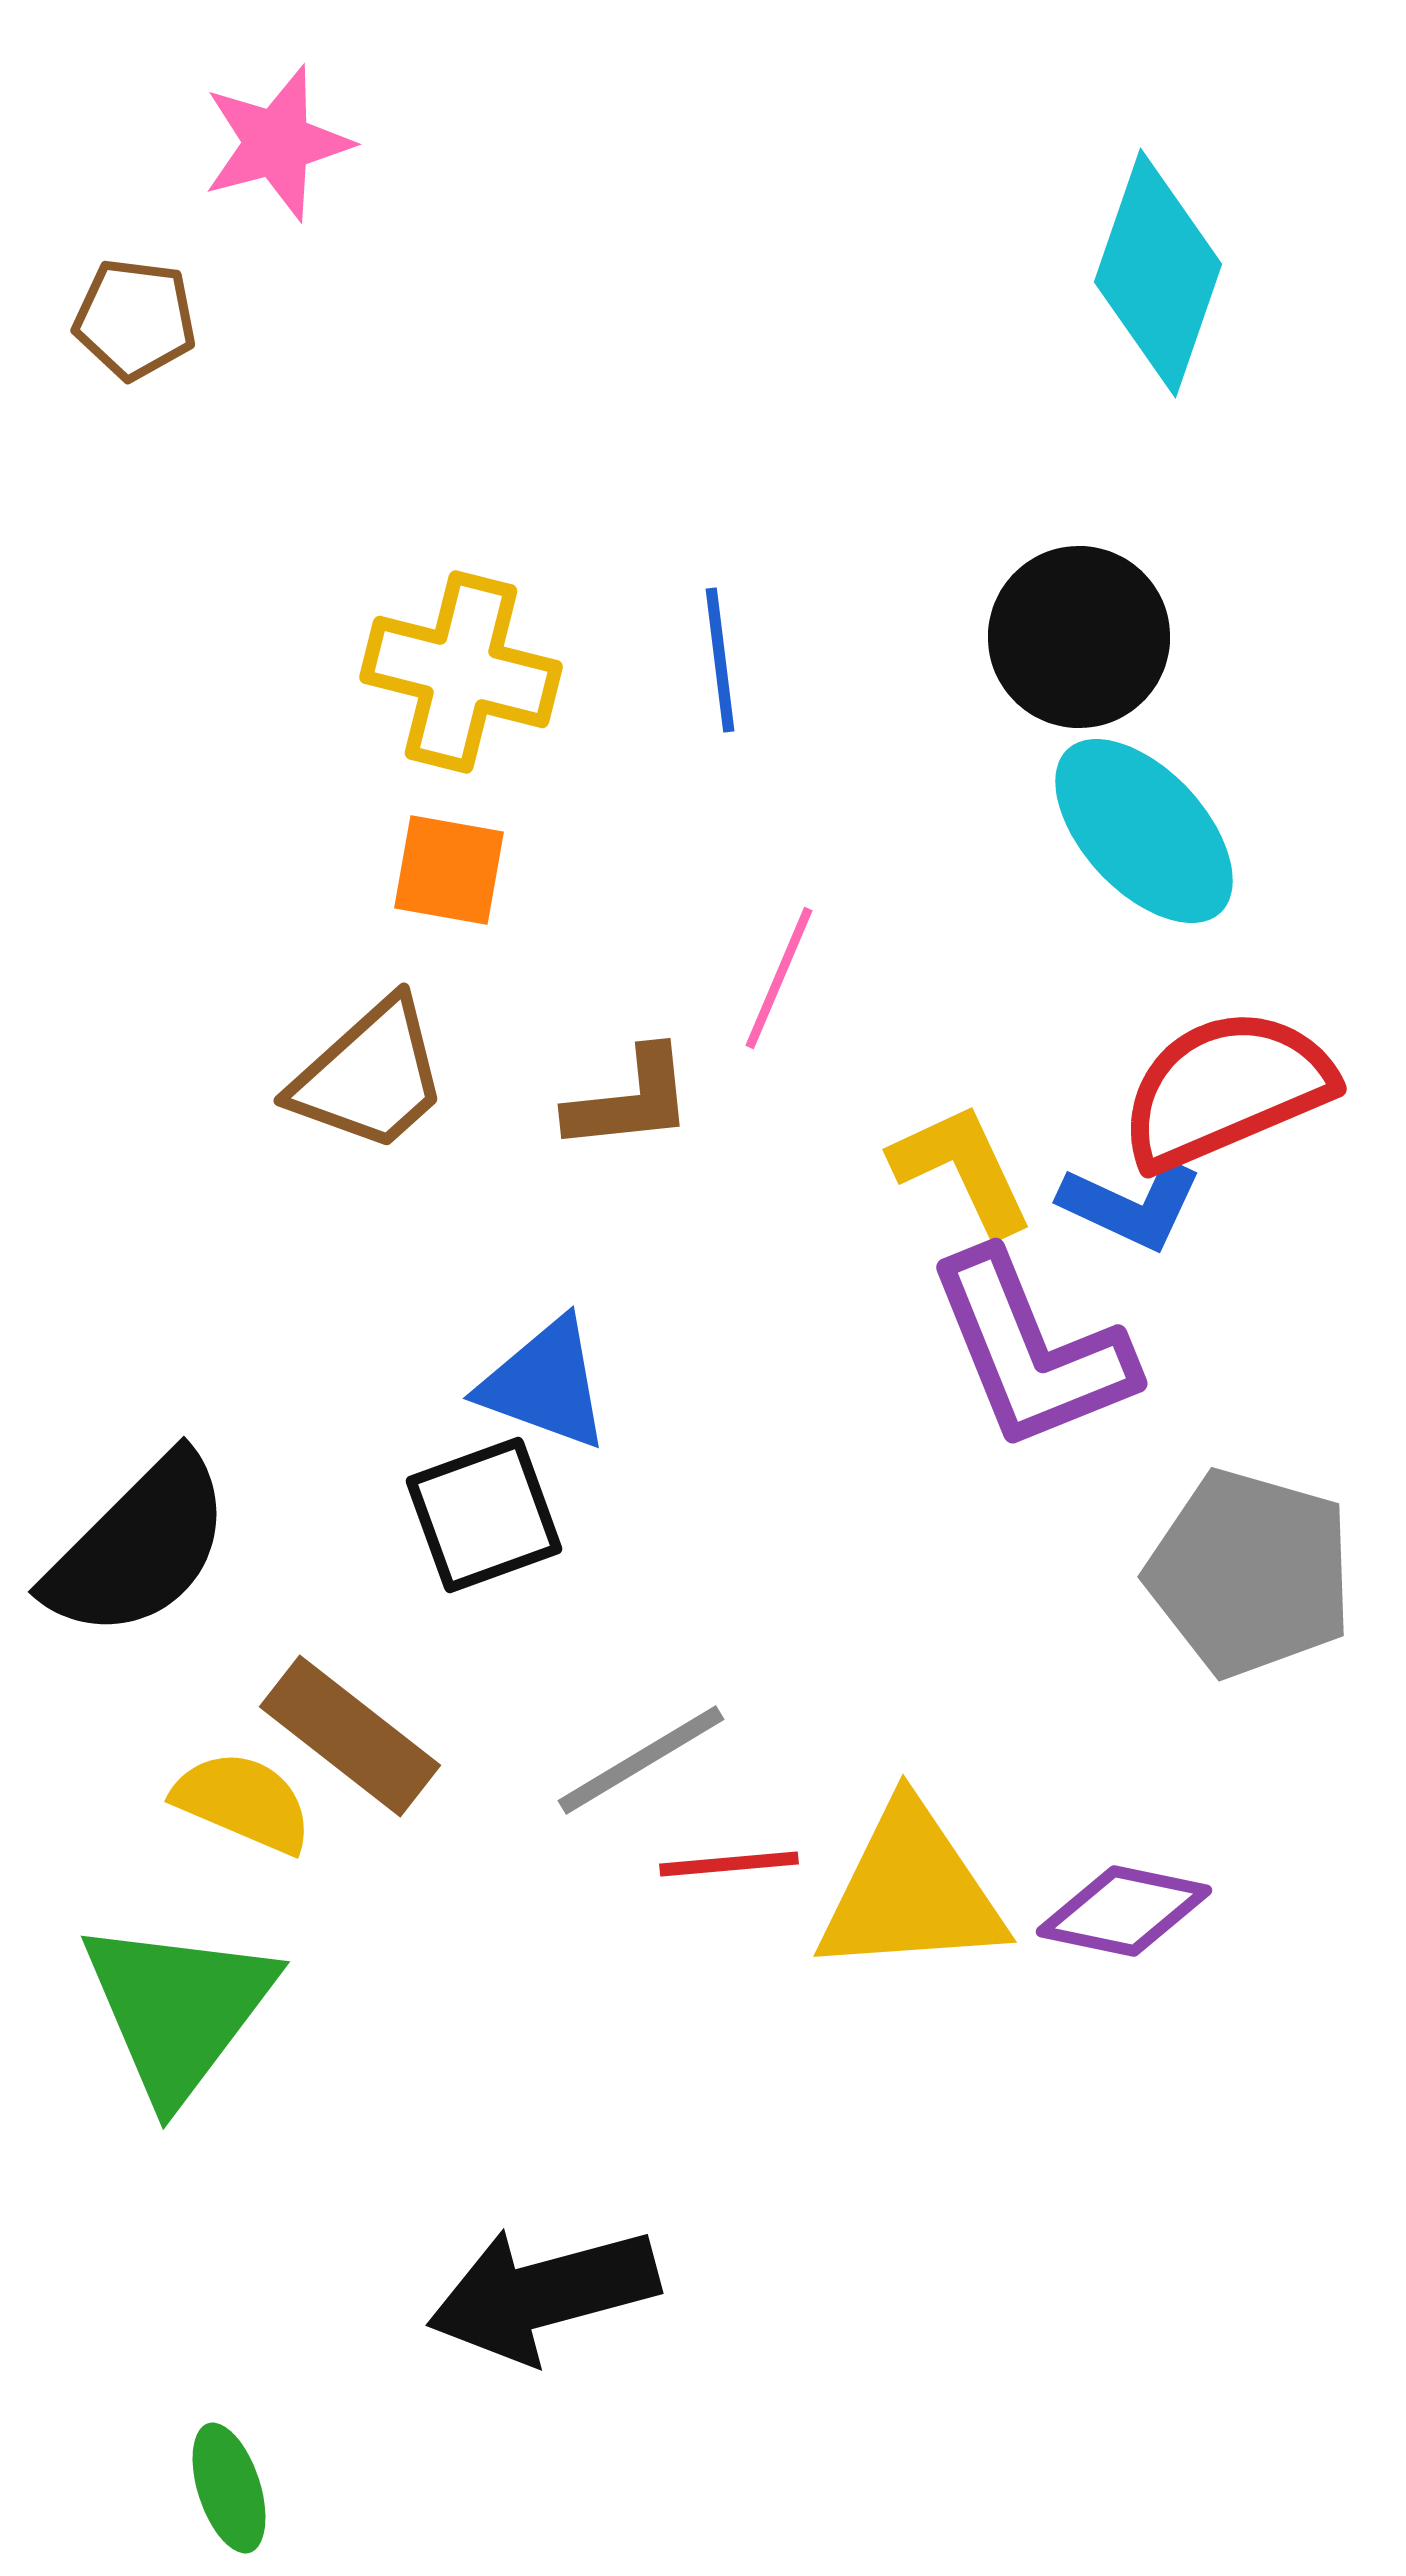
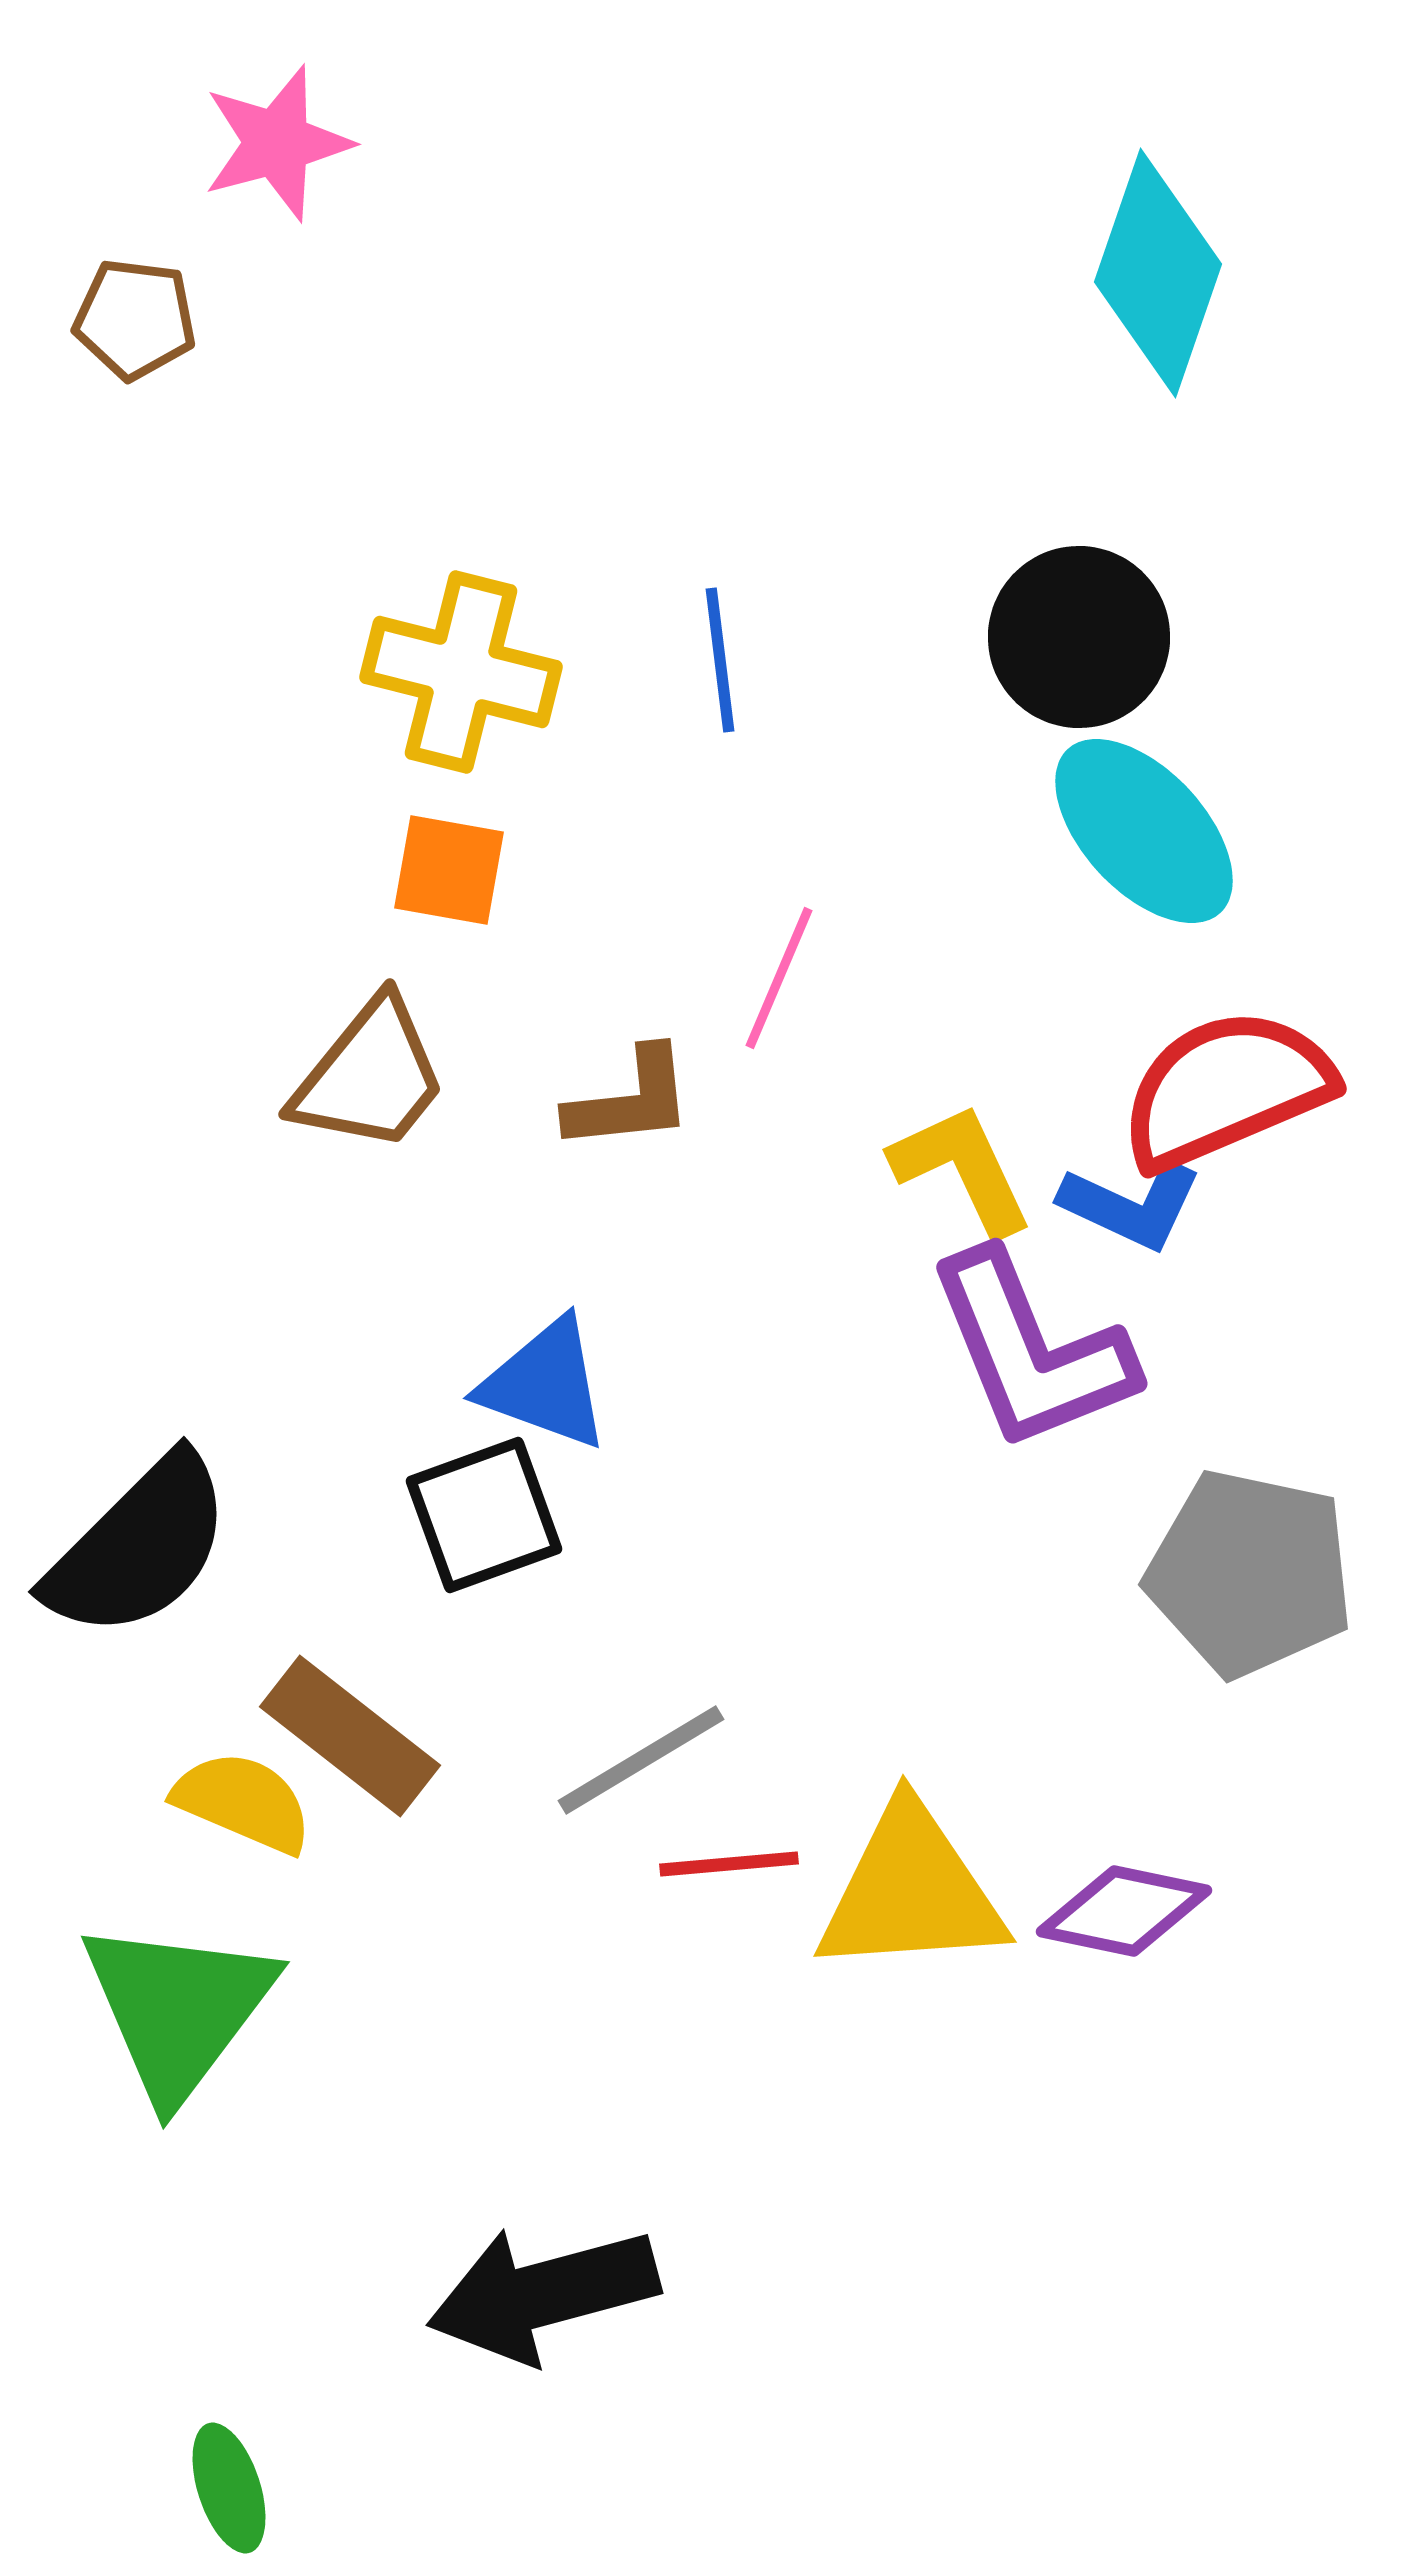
brown trapezoid: rotated 9 degrees counterclockwise
gray pentagon: rotated 4 degrees counterclockwise
